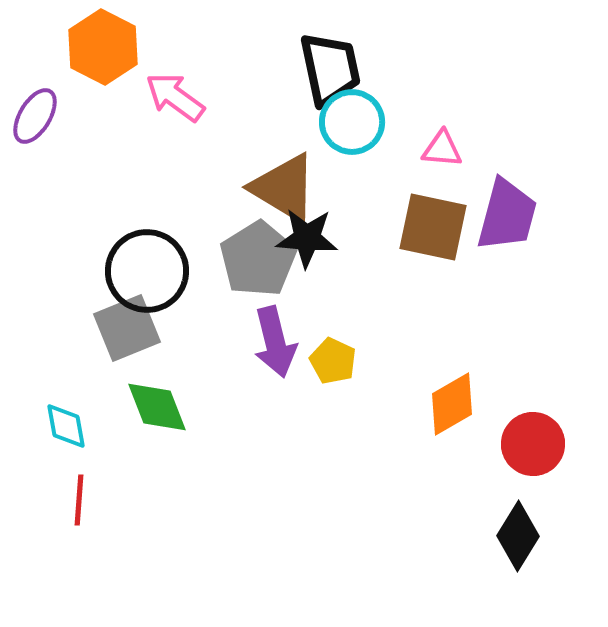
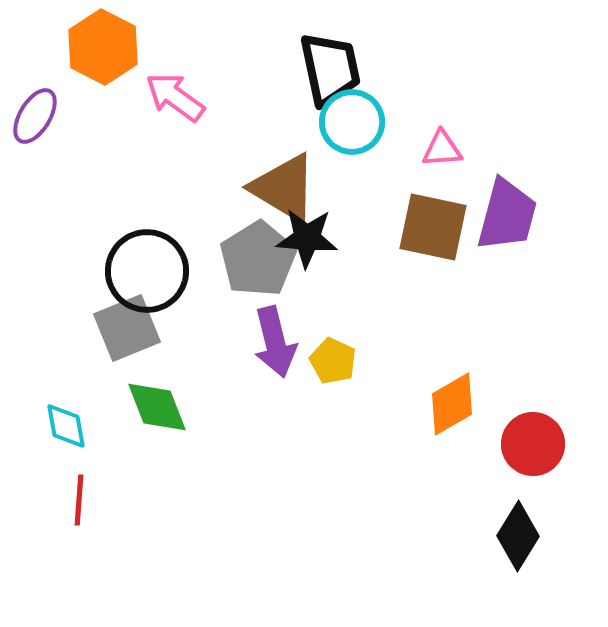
pink triangle: rotated 9 degrees counterclockwise
